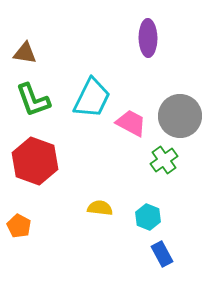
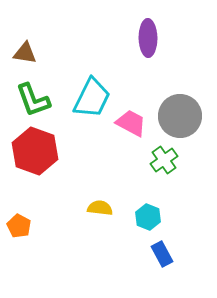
red hexagon: moved 10 px up
